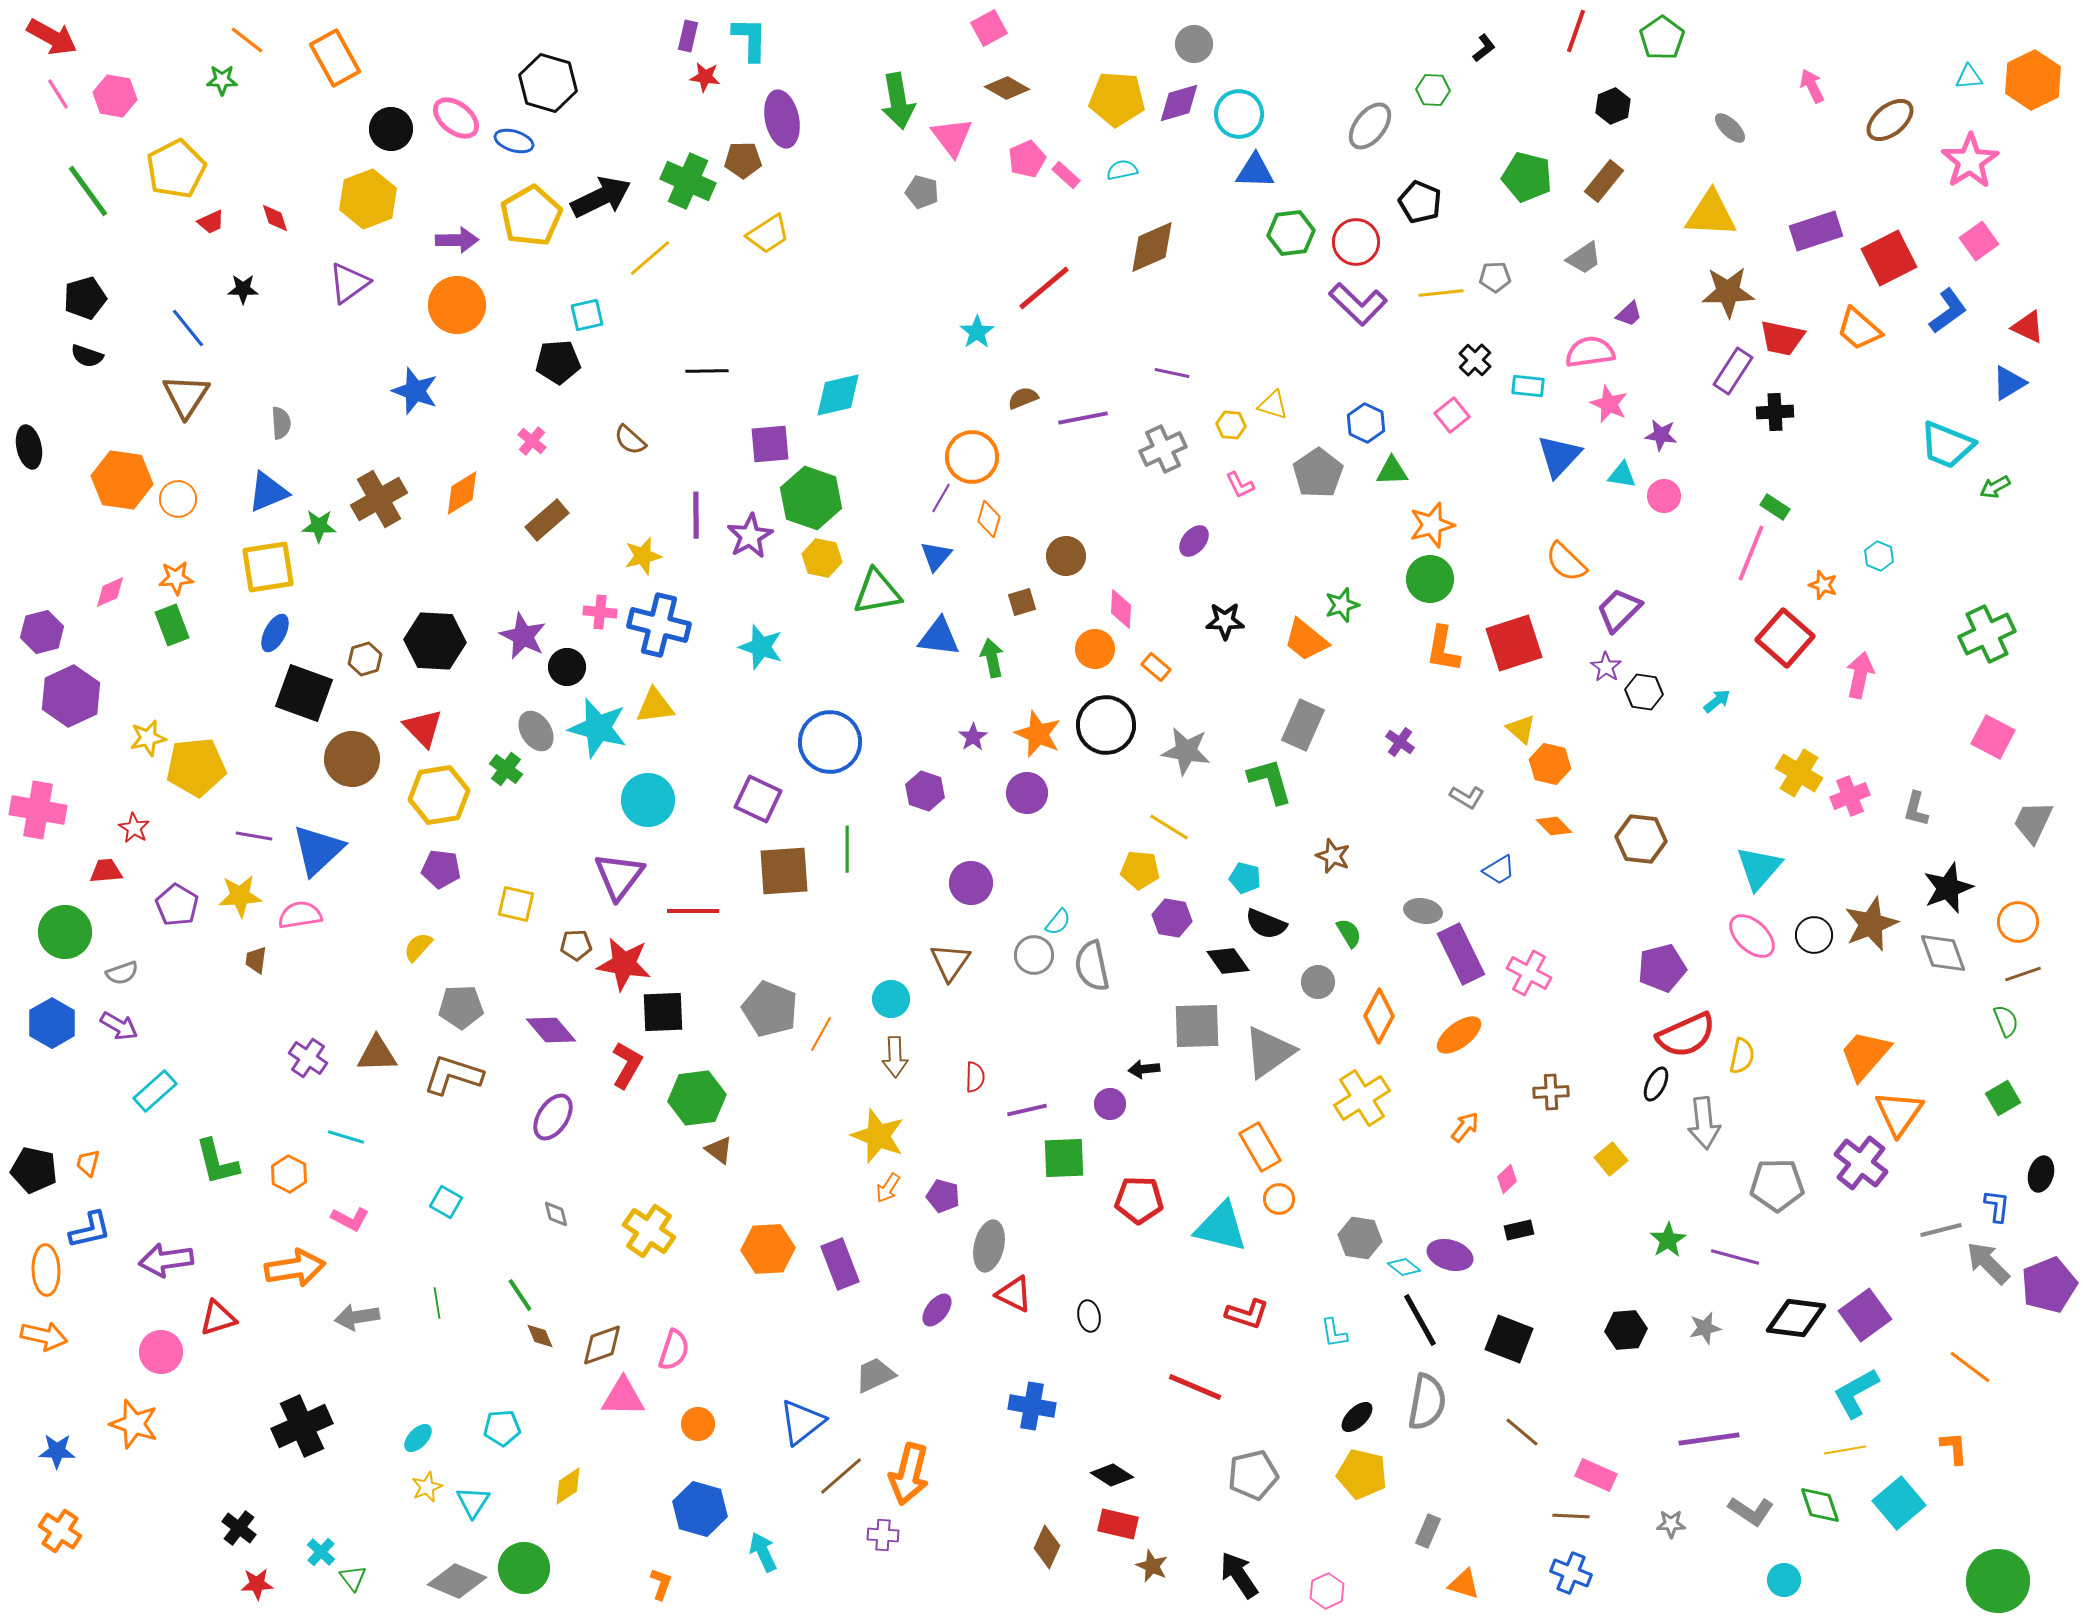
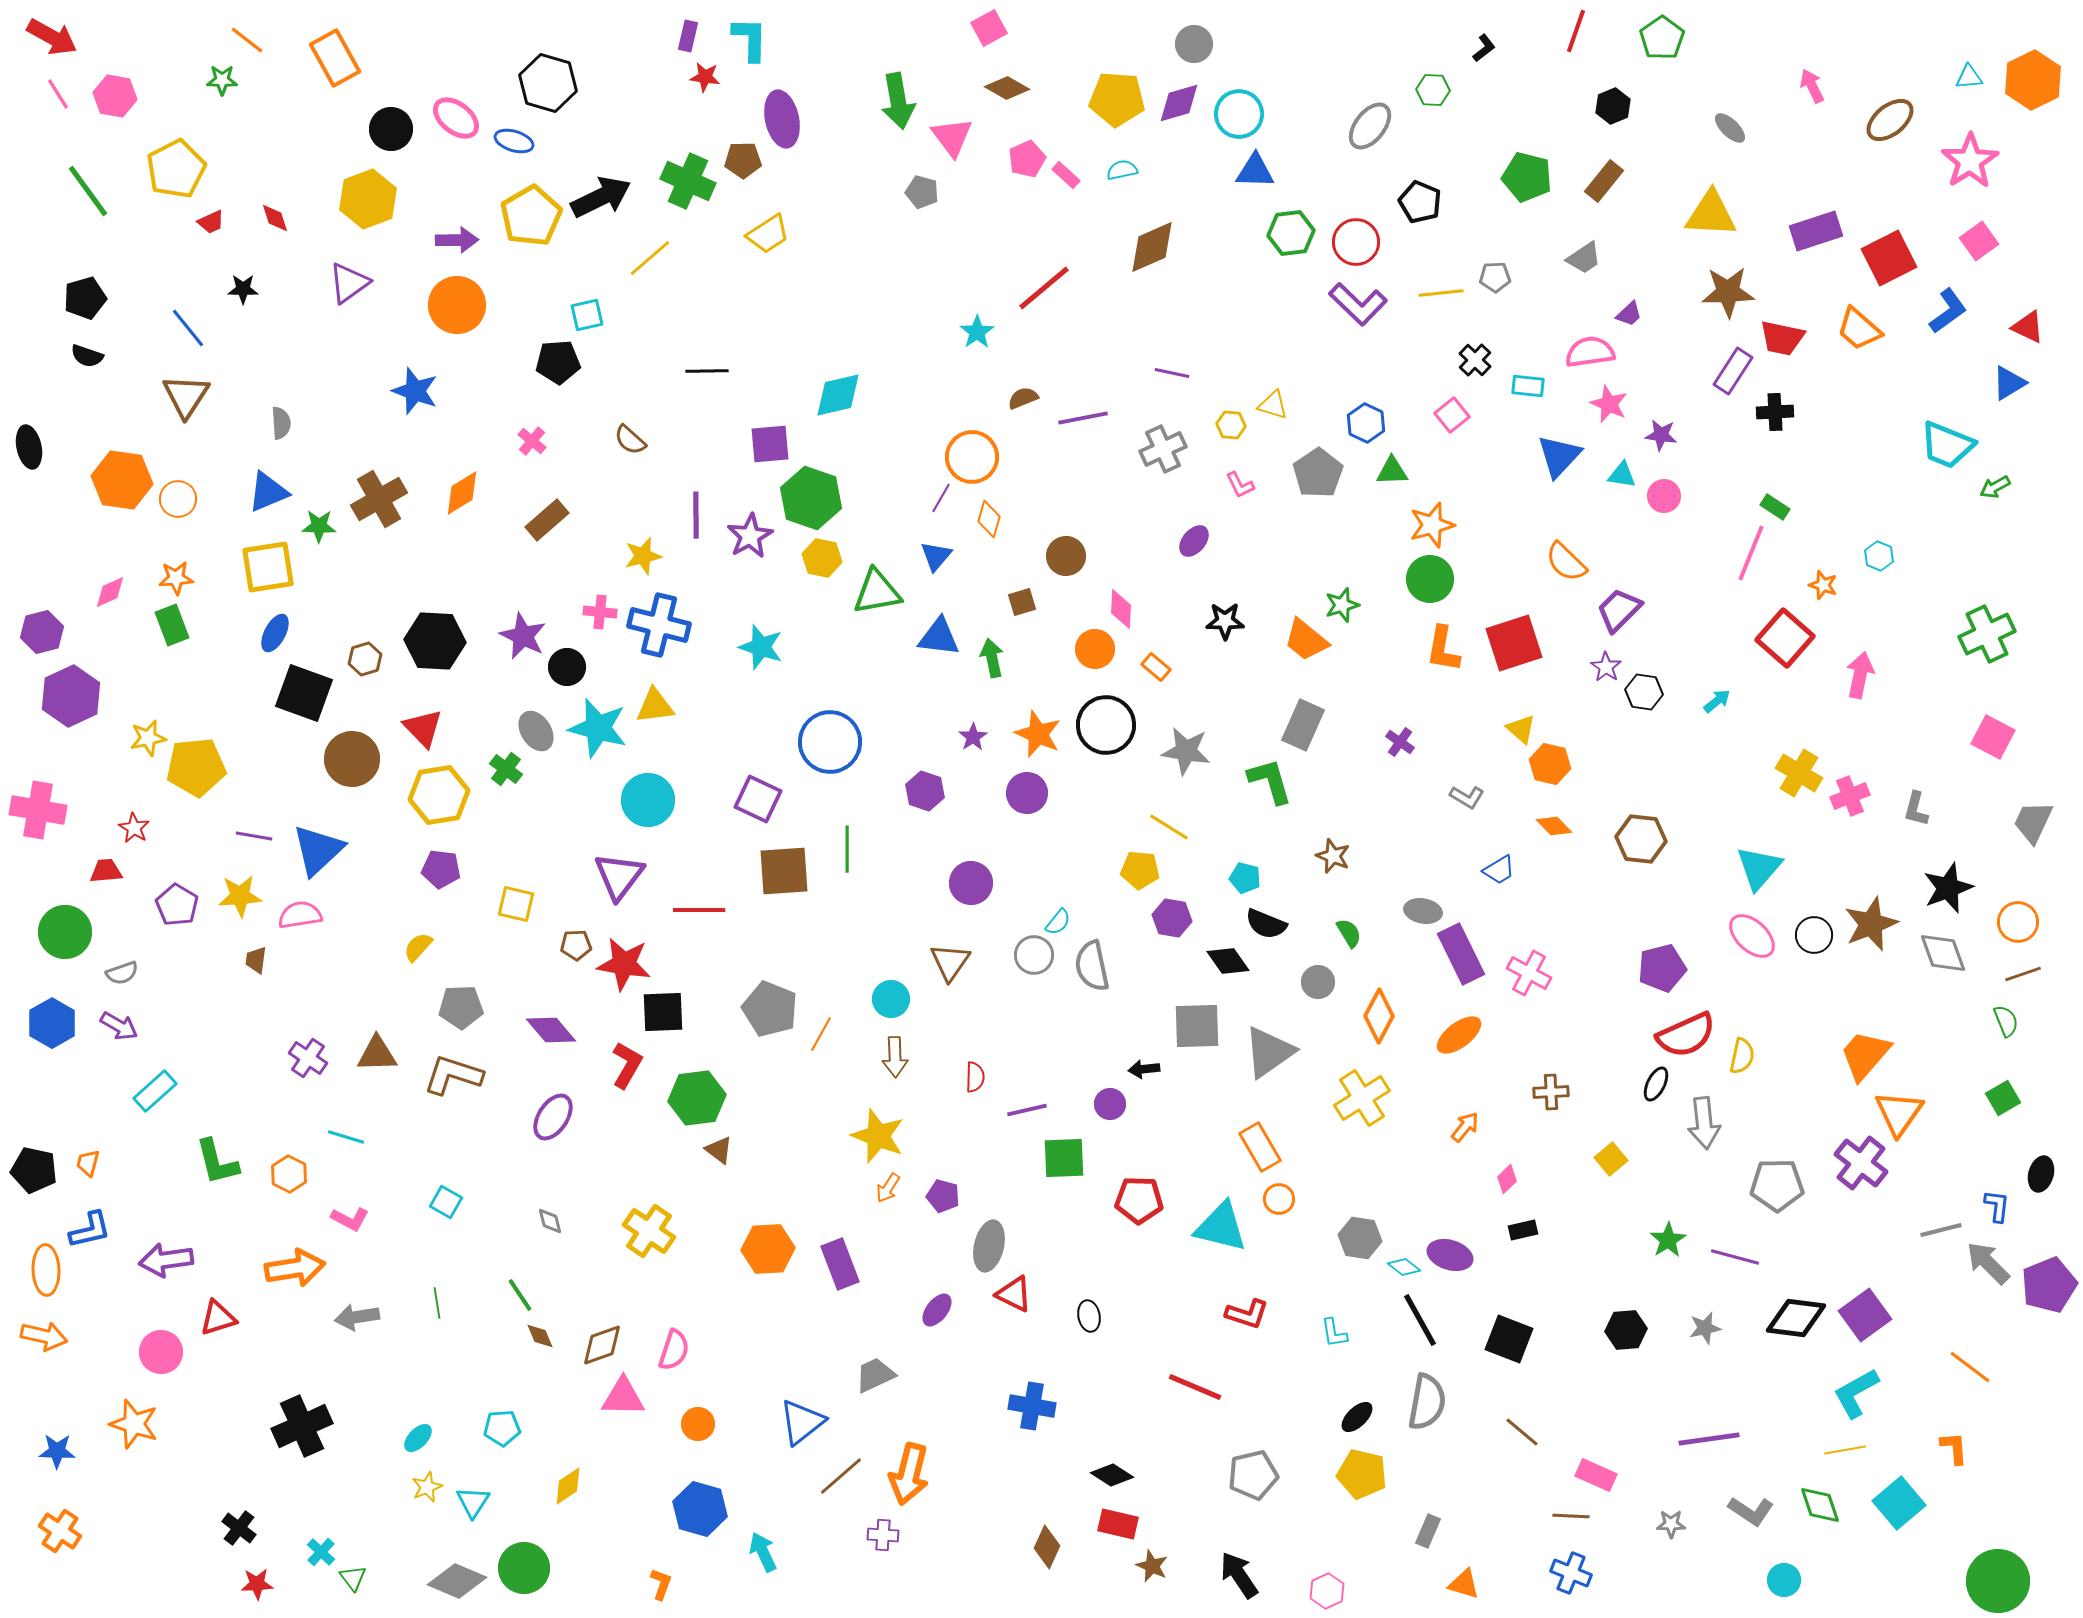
red line at (693, 911): moved 6 px right, 1 px up
gray diamond at (556, 1214): moved 6 px left, 7 px down
black rectangle at (1519, 1230): moved 4 px right
